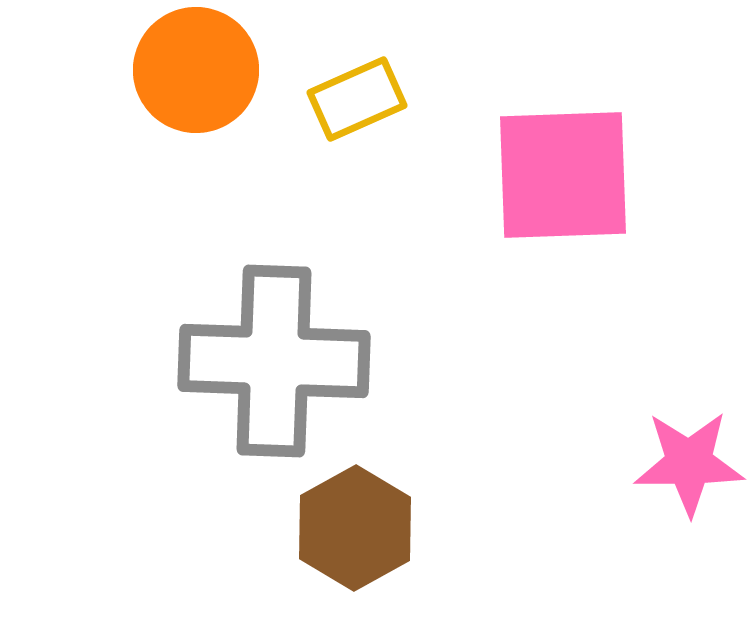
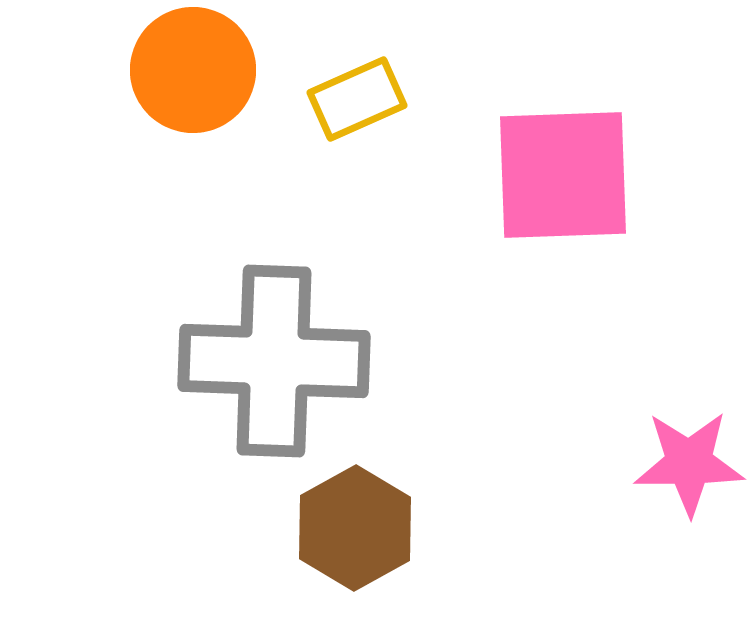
orange circle: moved 3 px left
